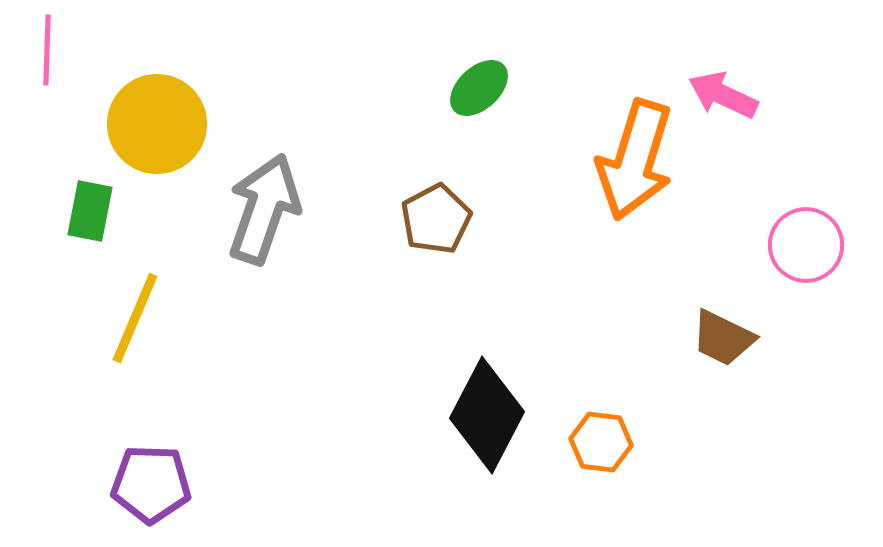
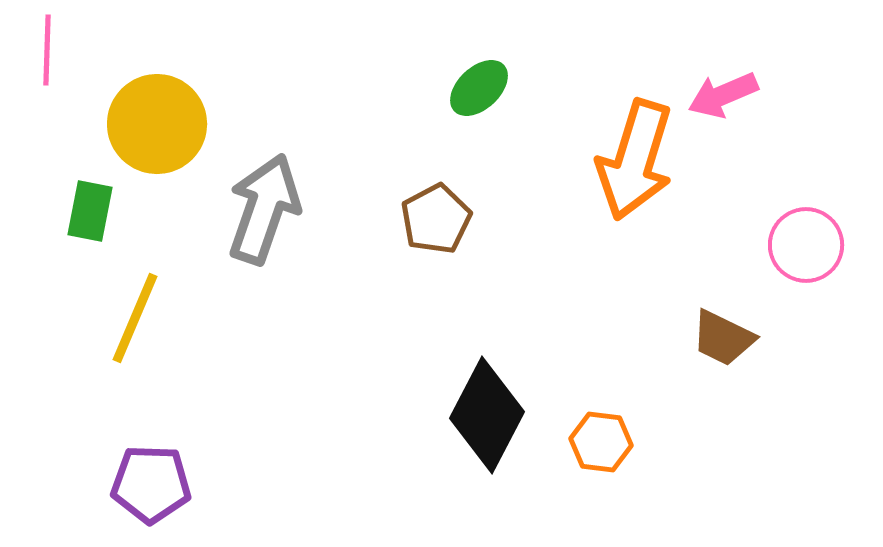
pink arrow: rotated 48 degrees counterclockwise
